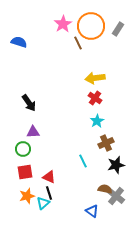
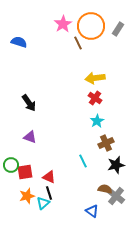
purple triangle: moved 3 px left, 5 px down; rotated 24 degrees clockwise
green circle: moved 12 px left, 16 px down
